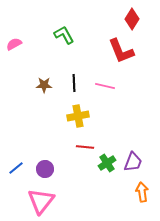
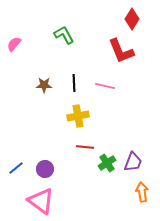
pink semicircle: rotated 21 degrees counterclockwise
pink triangle: rotated 32 degrees counterclockwise
